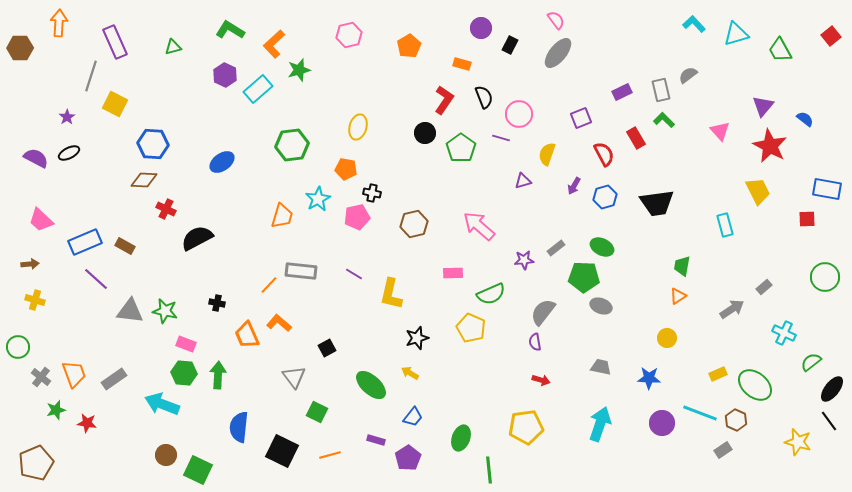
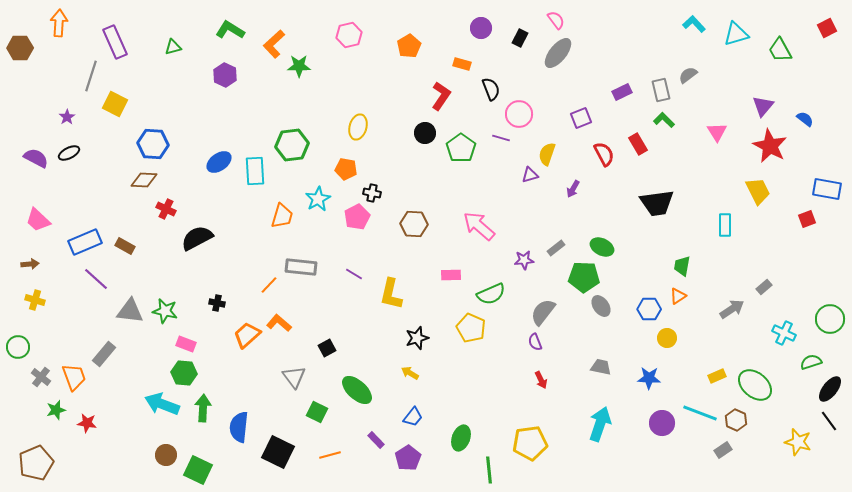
red square at (831, 36): moved 4 px left, 8 px up; rotated 12 degrees clockwise
black rectangle at (510, 45): moved 10 px right, 7 px up
green star at (299, 70): moved 4 px up; rotated 15 degrees clockwise
cyan rectangle at (258, 89): moved 3 px left, 82 px down; rotated 52 degrees counterclockwise
black semicircle at (484, 97): moved 7 px right, 8 px up
red L-shape at (444, 100): moved 3 px left, 4 px up
pink triangle at (720, 131): moved 3 px left, 1 px down; rotated 10 degrees clockwise
red rectangle at (636, 138): moved 2 px right, 6 px down
blue ellipse at (222, 162): moved 3 px left
purple triangle at (523, 181): moved 7 px right, 6 px up
purple arrow at (574, 186): moved 1 px left, 3 px down
blue hexagon at (605, 197): moved 44 px right, 112 px down; rotated 15 degrees clockwise
pink pentagon at (357, 217): rotated 15 degrees counterclockwise
red square at (807, 219): rotated 18 degrees counterclockwise
pink trapezoid at (41, 220): moved 3 px left
brown hexagon at (414, 224): rotated 16 degrees clockwise
cyan rectangle at (725, 225): rotated 15 degrees clockwise
gray rectangle at (301, 271): moved 4 px up
pink rectangle at (453, 273): moved 2 px left, 2 px down
green circle at (825, 277): moved 5 px right, 42 px down
gray ellipse at (601, 306): rotated 35 degrees clockwise
orange trapezoid at (247, 335): rotated 72 degrees clockwise
purple semicircle at (535, 342): rotated 12 degrees counterclockwise
green semicircle at (811, 362): rotated 20 degrees clockwise
orange trapezoid at (74, 374): moved 3 px down
yellow rectangle at (718, 374): moved 1 px left, 2 px down
green arrow at (218, 375): moved 15 px left, 33 px down
gray rectangle at (114, 379): moved 10 px left, 25 px up; rotated 15 degrees counterclockwise
red arrow at (541, 380): rotated 48 degrees clockwise
green ellipse at (371, 385): moved 14 px left, 5 px down
black ellipse at (832, 389): moved 2 px left
yellow pentagon at (526, 427): moved 4 px right, 16 px down
purple rectangle at (376, 440): rotated 30 degrees clockwise
black square at (282, 451): moved 4 px left, 1 px down
